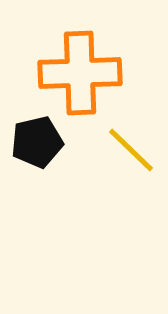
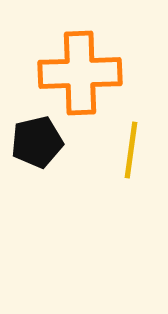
yellow line: rotated 54 degrees clockwise
